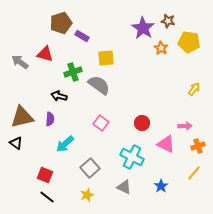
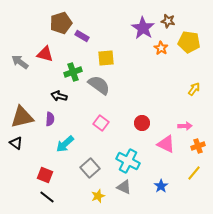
cyan cross: moved 4 px left, 4 px down
yellow star: moved 11 px right, 1 px down
